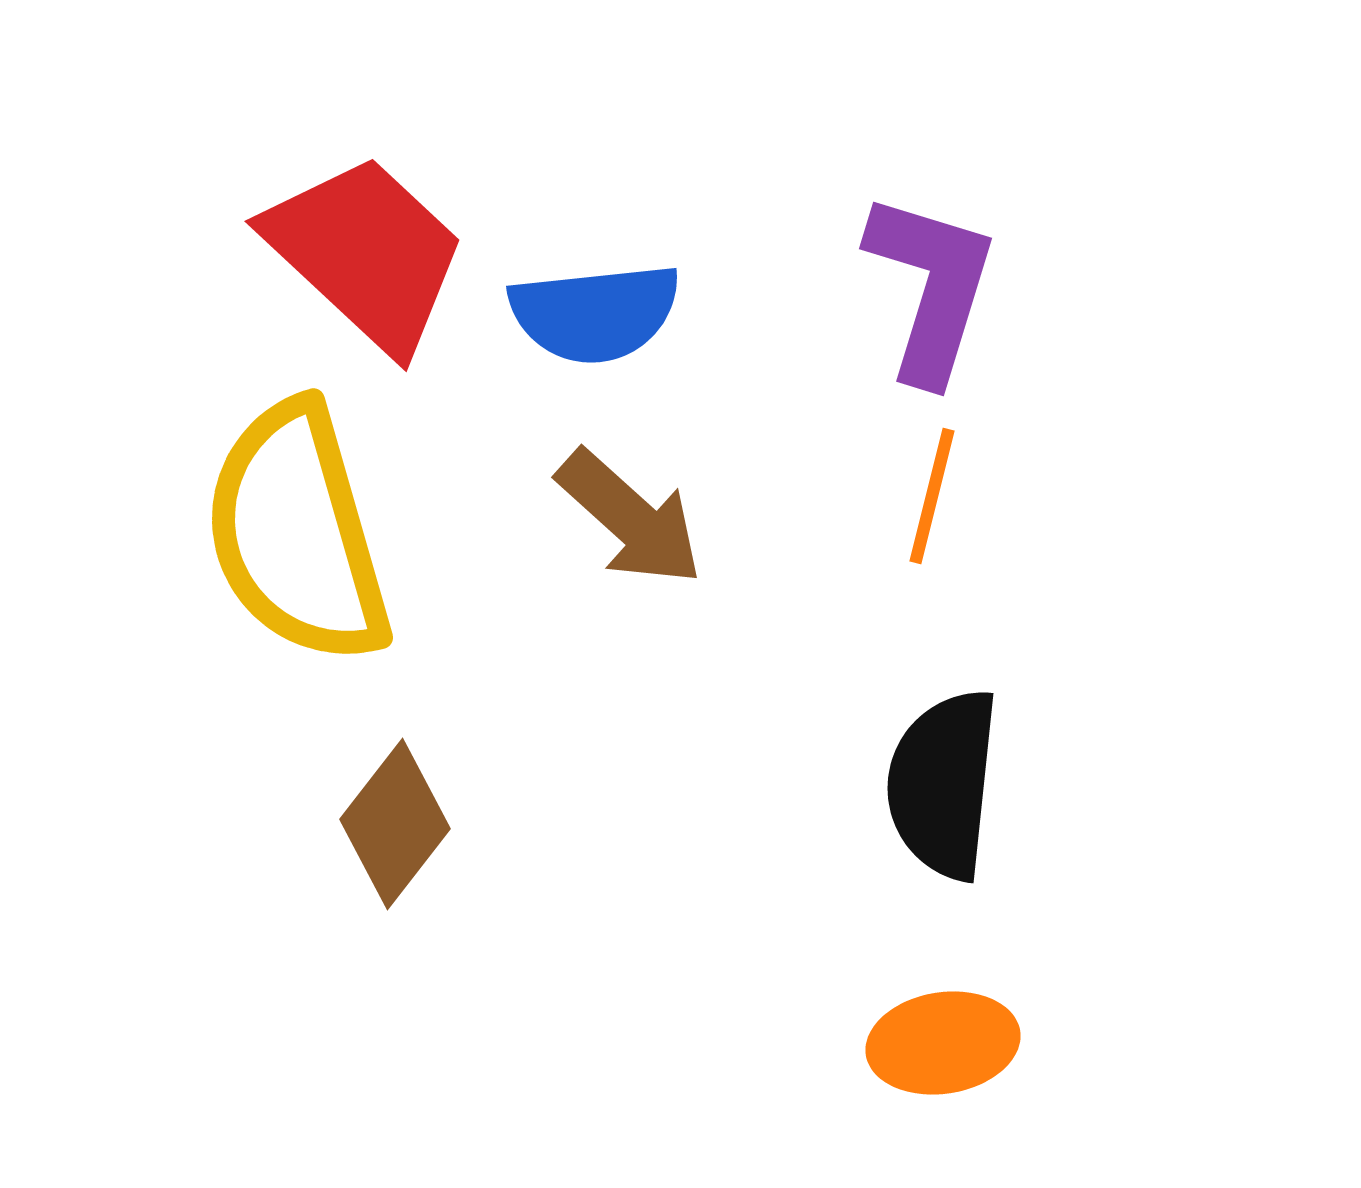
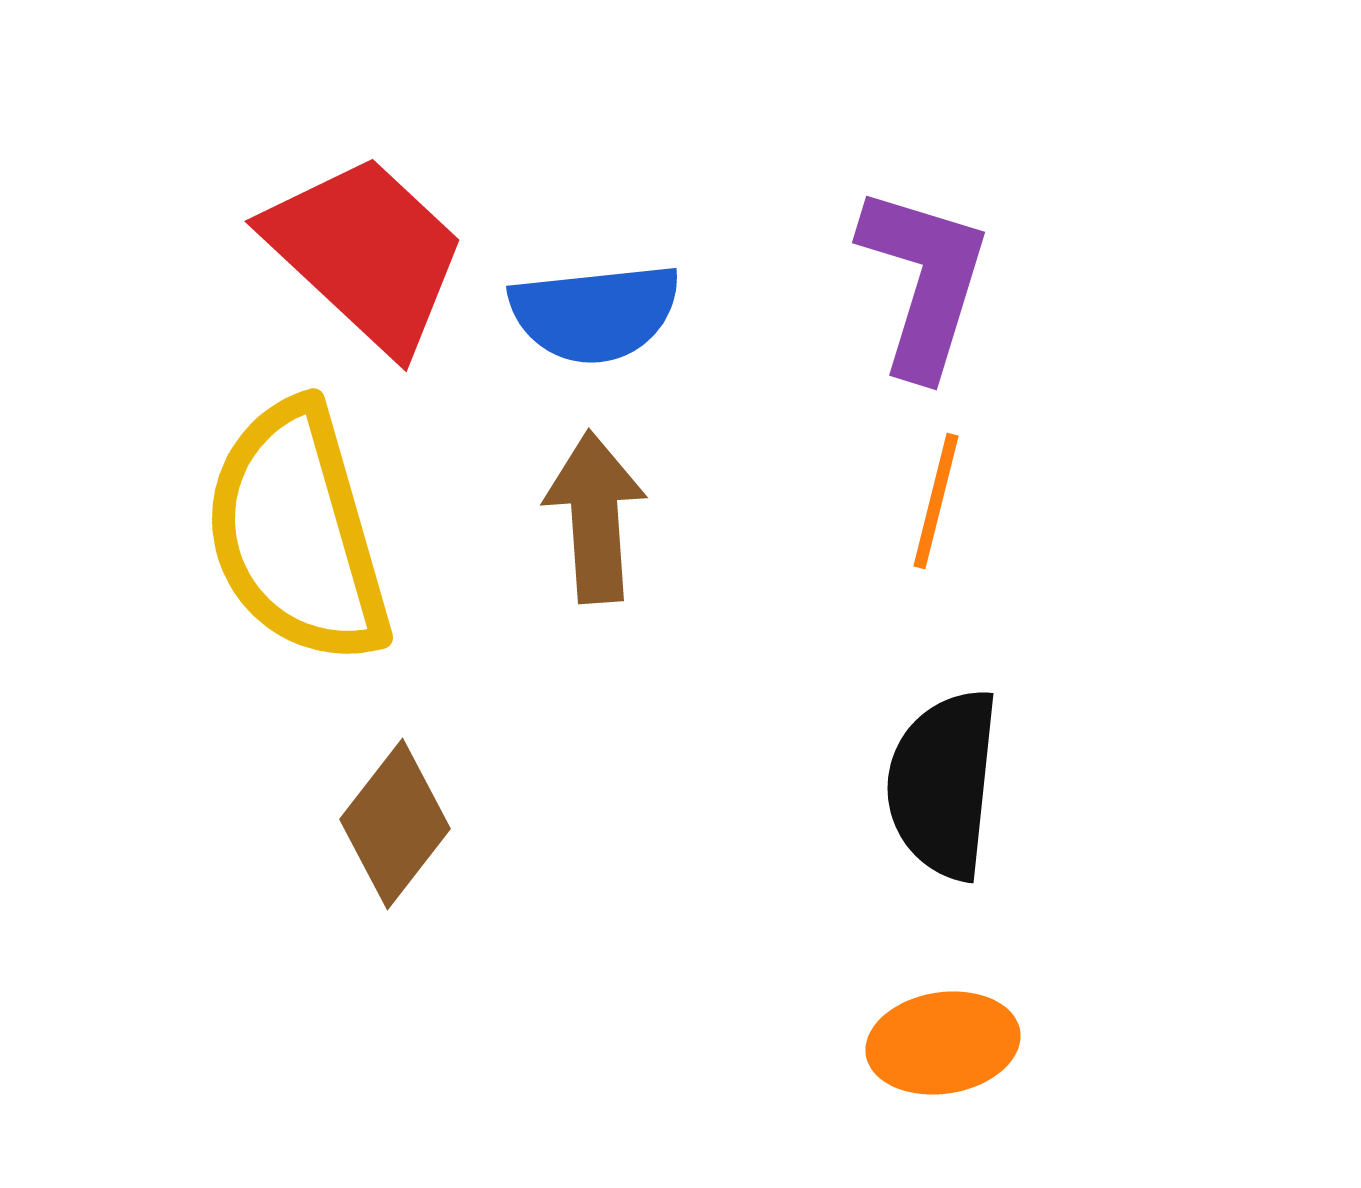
purple L-shape: moved 7 px left, 6 px up
orange line: moved 4 px right, 5 px down
brown arrow: moved 35 px left, 1 px up; rotated 136 degrees counterclockwise
